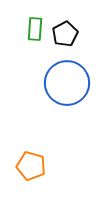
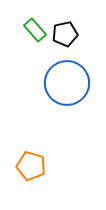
green rectangle: moved 1 px down; rotated 45 degrees counterclockwise
black pentagon: rotated 15 degrees clockwise
